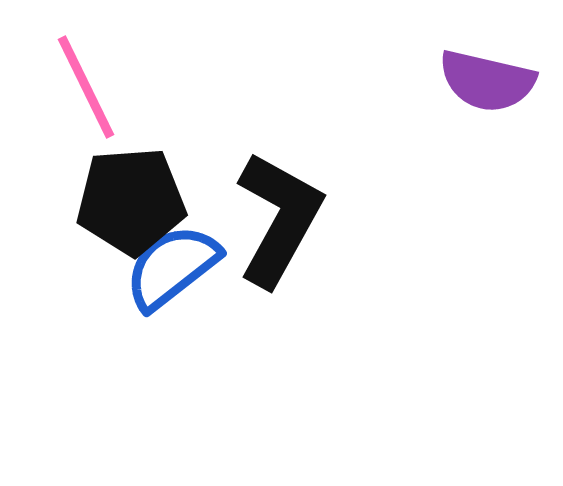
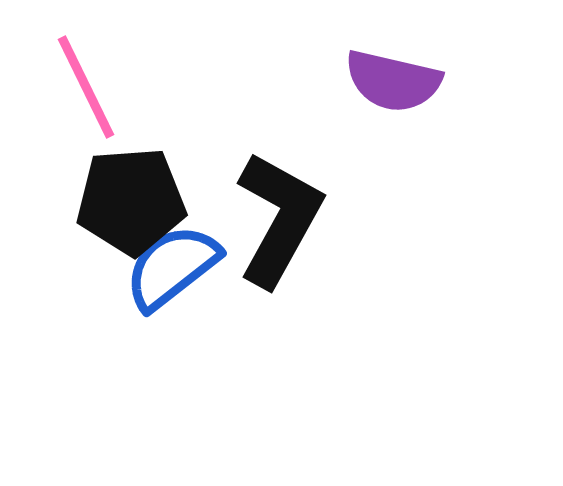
purple semicircle: moved 94 px left
